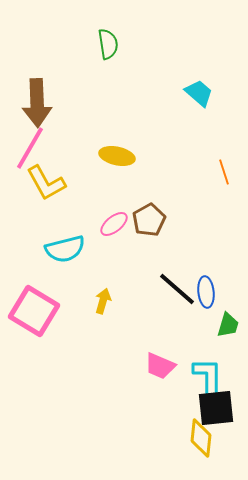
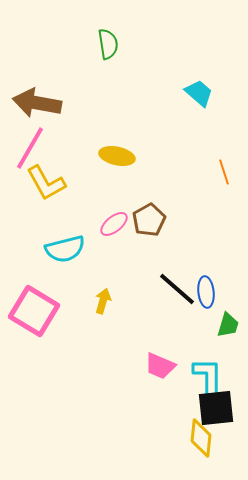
brown arrow: rotated 102 degrees clockwise
